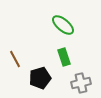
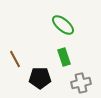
black pentagon: rotated 15 degrees clockwise
